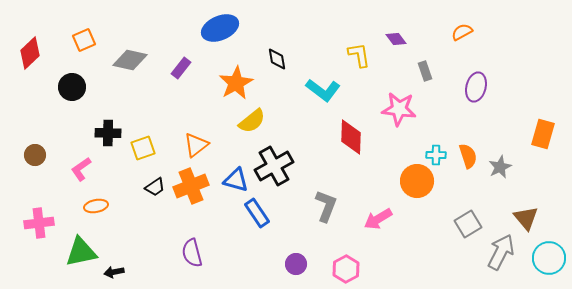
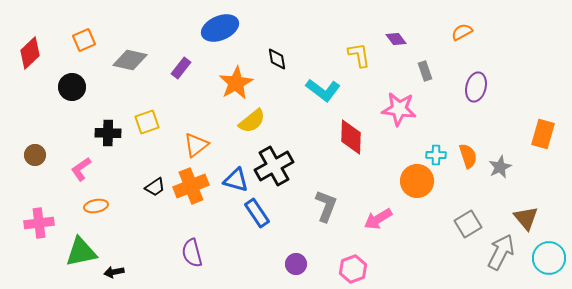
yellow square at (143, 148): moved 4 px right, 26 px up
pink hexagon at (346, 269): moved 7 px right; rotated 8 degrees clockwise
